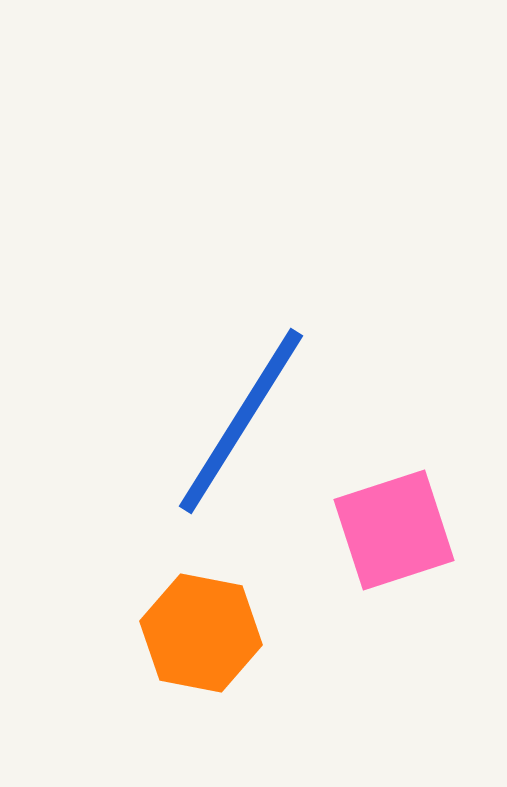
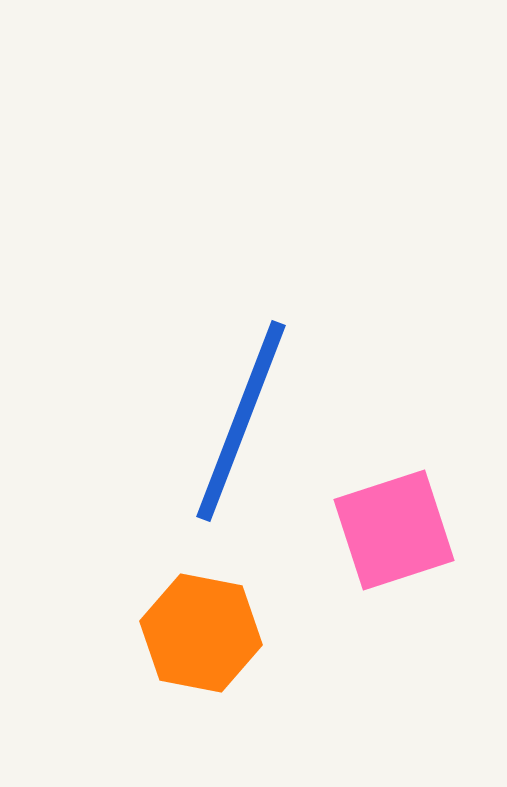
blue line: rotated 11 degrees counterclockwise
